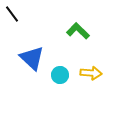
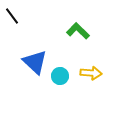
black line: moved 2 px down
blue triangle: moved 3 px right, 4 px down
cyan circle: moved 1 px down
